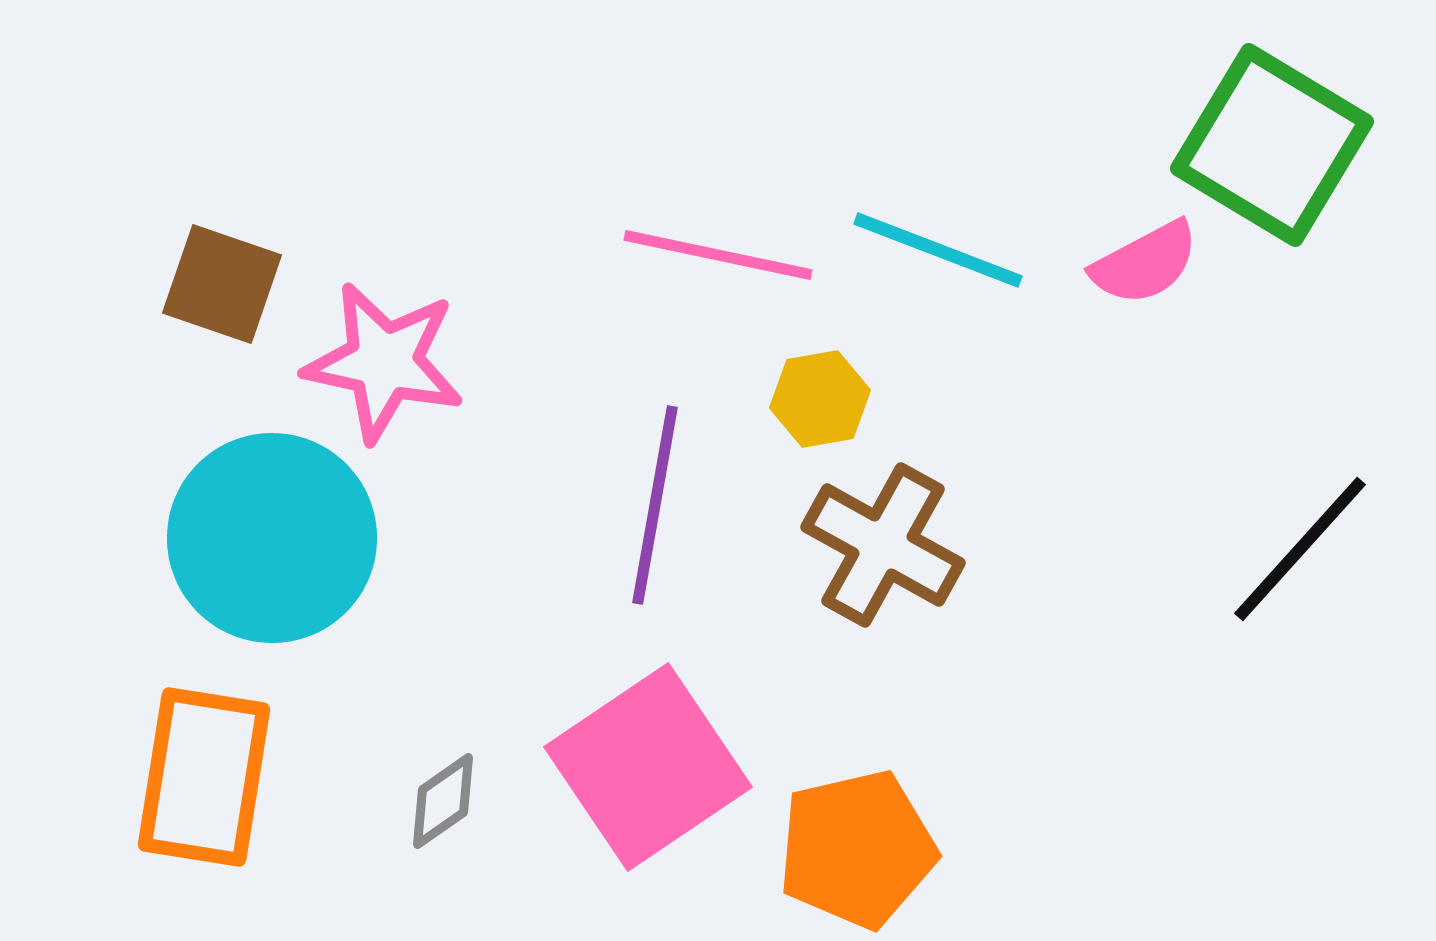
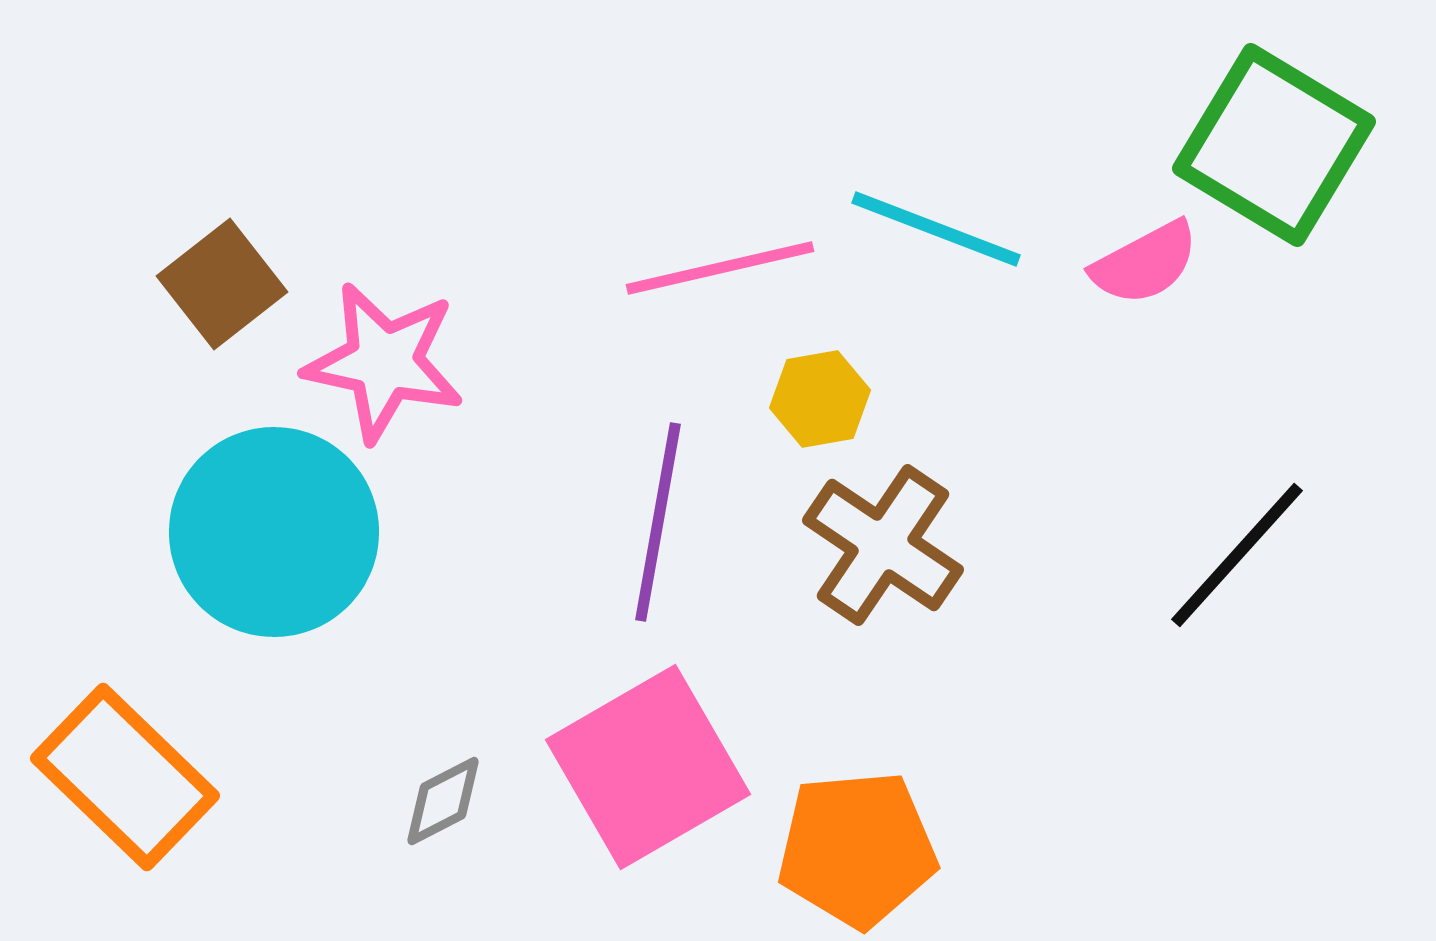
green square: moved 2 px right
cyan line: moved 2 px left, 21 px up
pink line: moved 2 px right, 13 px down; rotated 25 degrees counterclockwise
brown square: rotated 33 degrees clockwise
purple line: moved 3 px right, 17 px down
cyan circle: moved 2 px right, 6 px up
brown cross: rotated 5 degrees clockwise
black line: moved 63 px left, 6 px down
pink square: rotated 4 degrees clockwise
orange rectangle: moved 79 px left; rotated 55 degrees counterclockwise
gray diamond: rotated 8 degrees clockwise
orange pentagon: rotated 8 degrees clockwise
